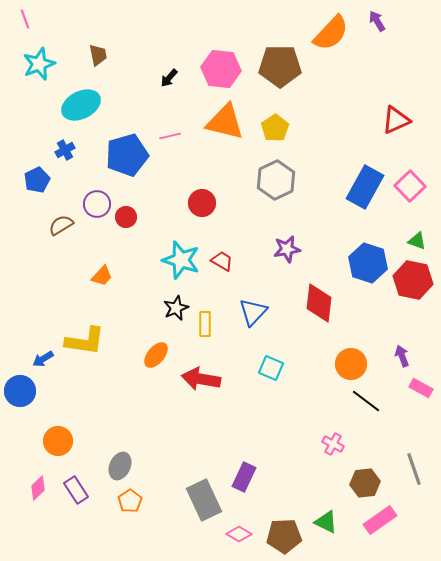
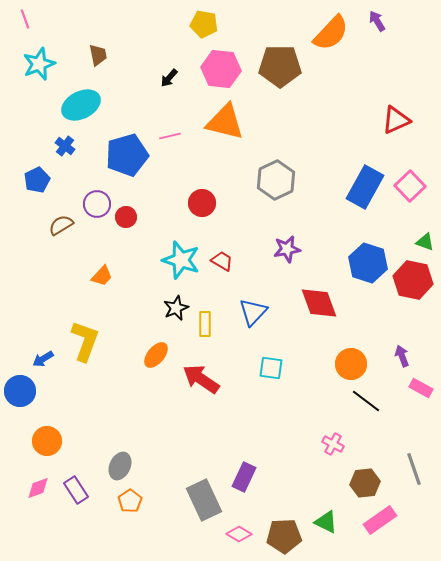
yellow pentagon at (275, 128): moved 71 px left, 104 px up; rotated 28 degrees counterclockwise
blue cross at (65, 150): moved 4 px up; rotated 24 degrees counterclockwise
green triangle at (417, 241): moved 8 px right, 1 px down
red diamond at (319, 303): rotated 27 degrees counterclockwise
yellow L-shape at (85, 341): rotated 78 degrees counterclockwise
cyan square at (271, 368): rotated 15 degrees counterclockwise
red arrow at (201, 379): rotated 24 degrees clockwise
orange circle at (58, 441): moved 11 px left
pink diamond at (38, 488): rotated 25 degrees clockwise
